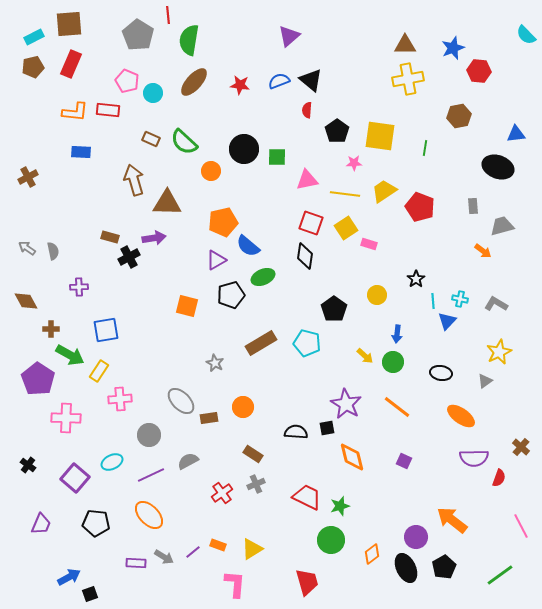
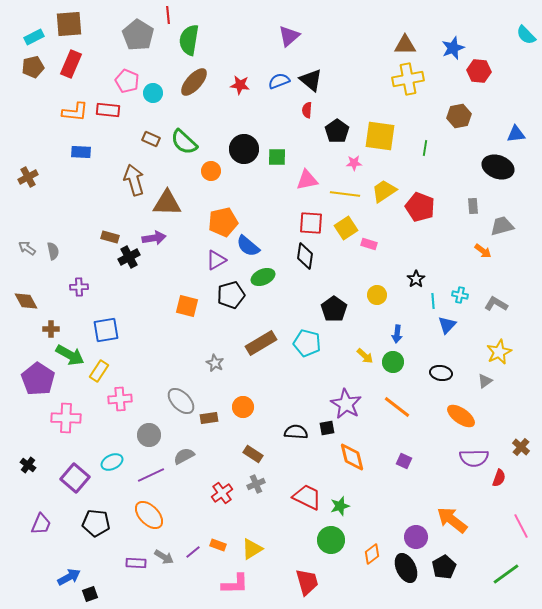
red square at (311, 223): rotated 15 degrees counterclockwise
cyan cross at (460, 299): moved 4 px up
blue triangle at (447, 321): moved 4 px down
gray semicircle at (188, 461): moved 4 px left, 5 px up
green line at (500, 575): moved 6 px right, 1 px up
pink L-shape at (235, 584): rotated 84 degrees clockwise
